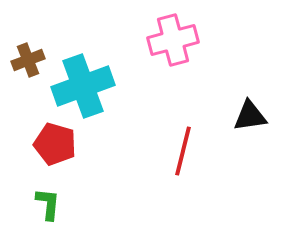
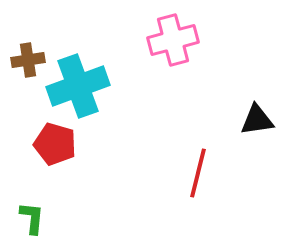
brown cross: rotated 12 degrees clockwise
cyan cross: moved 5 px left
black triangle: moved 7 px right, 4 px down
red line: moved 15 px right, 22 px down
green L-shape: moved 16 px left, 14 px down
